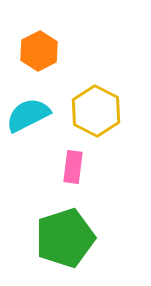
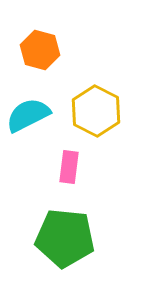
orange hexagon: moved 1 px right, 1 px up; rotated 18 degrees counterclockwise
pink rectangle: moved 4 px left
green pentagon: rotated 24 degrees clockwise
